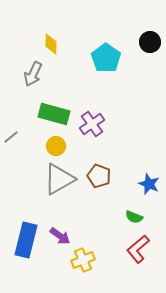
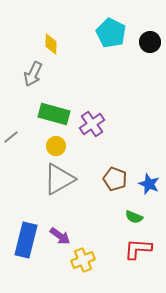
cyan pentagon: moved 5 px right, 25 px up; rotated 8 degrees counterclockwise
brown pentagon: moved 16 px right, 3 px down
red L-shape: rotated 44 degrees clockwise
